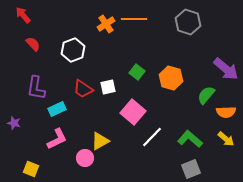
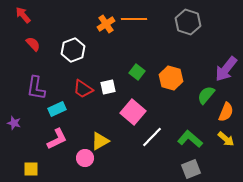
purple arrow: rotated 88 degrees clockwise
orange semicircle: rotated 66 degrees counterclockwise
yellow square: rotated 21 degrees counterclockwise
